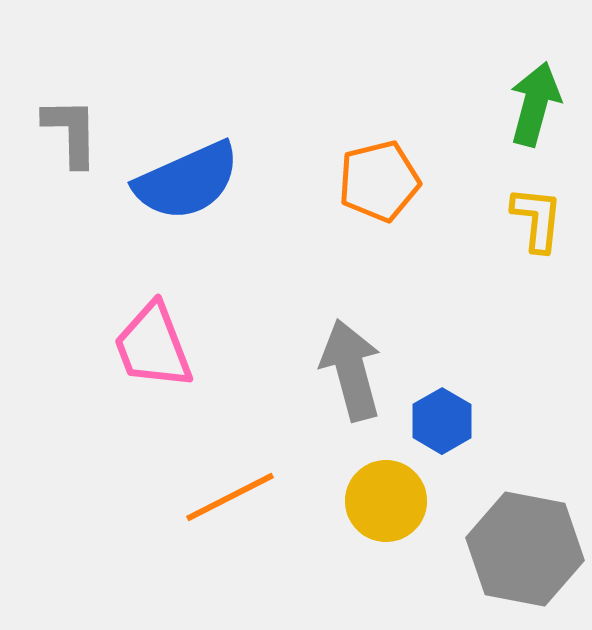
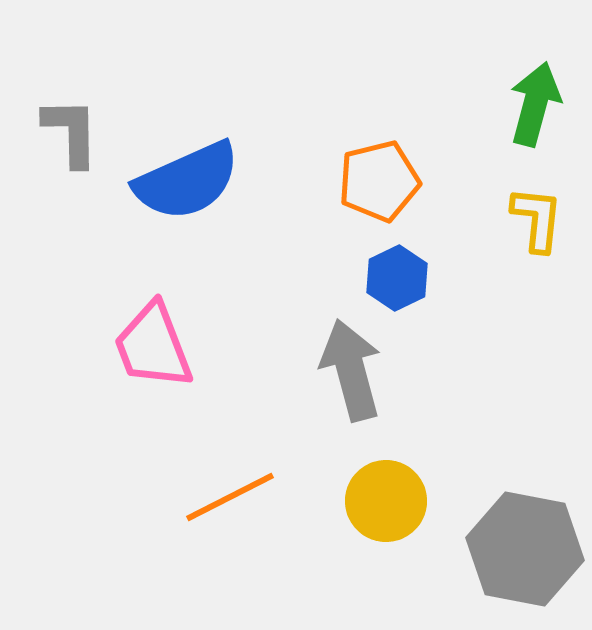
blue hexagon: moved 45 px left, 143 px up; rotated 4 degrees clockwise
